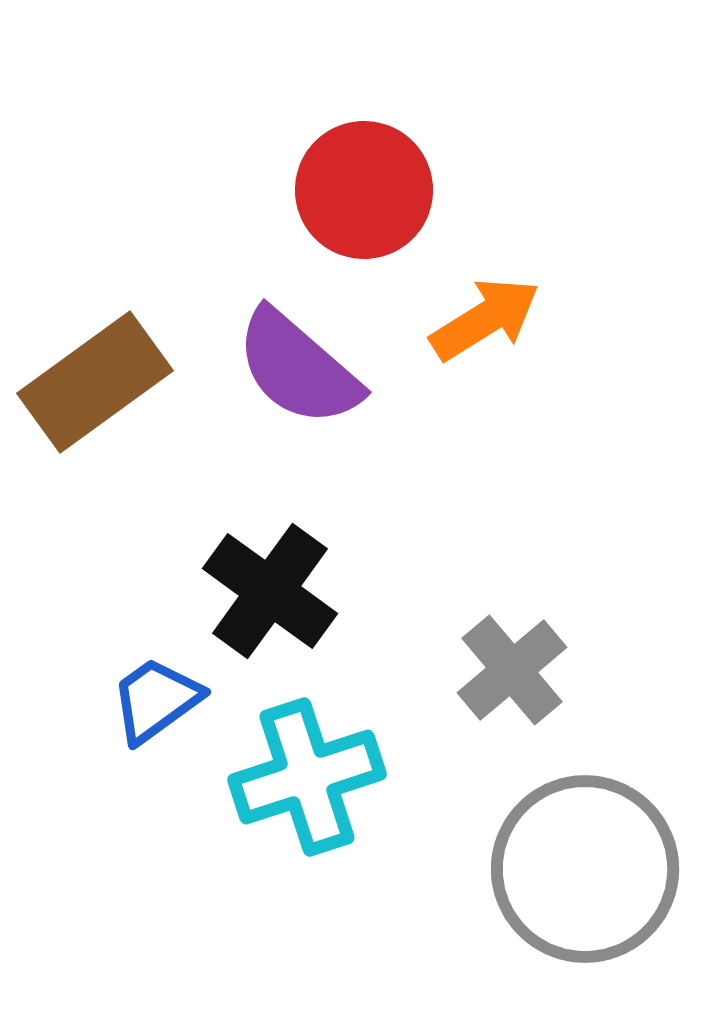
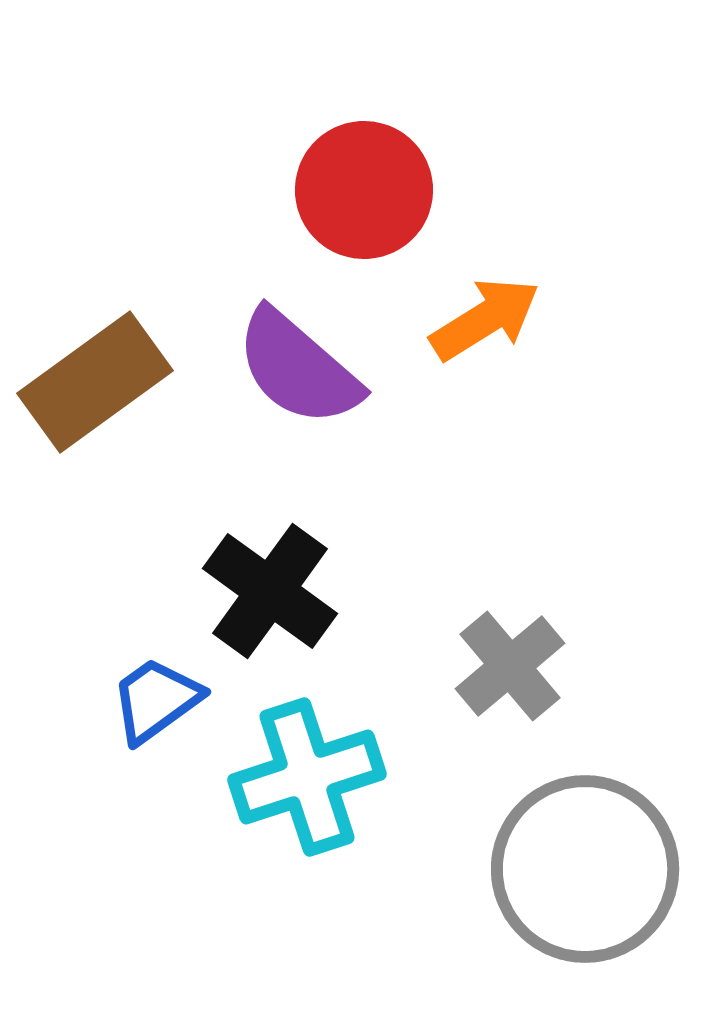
gray cross: moved 2 px left, 4 px up
